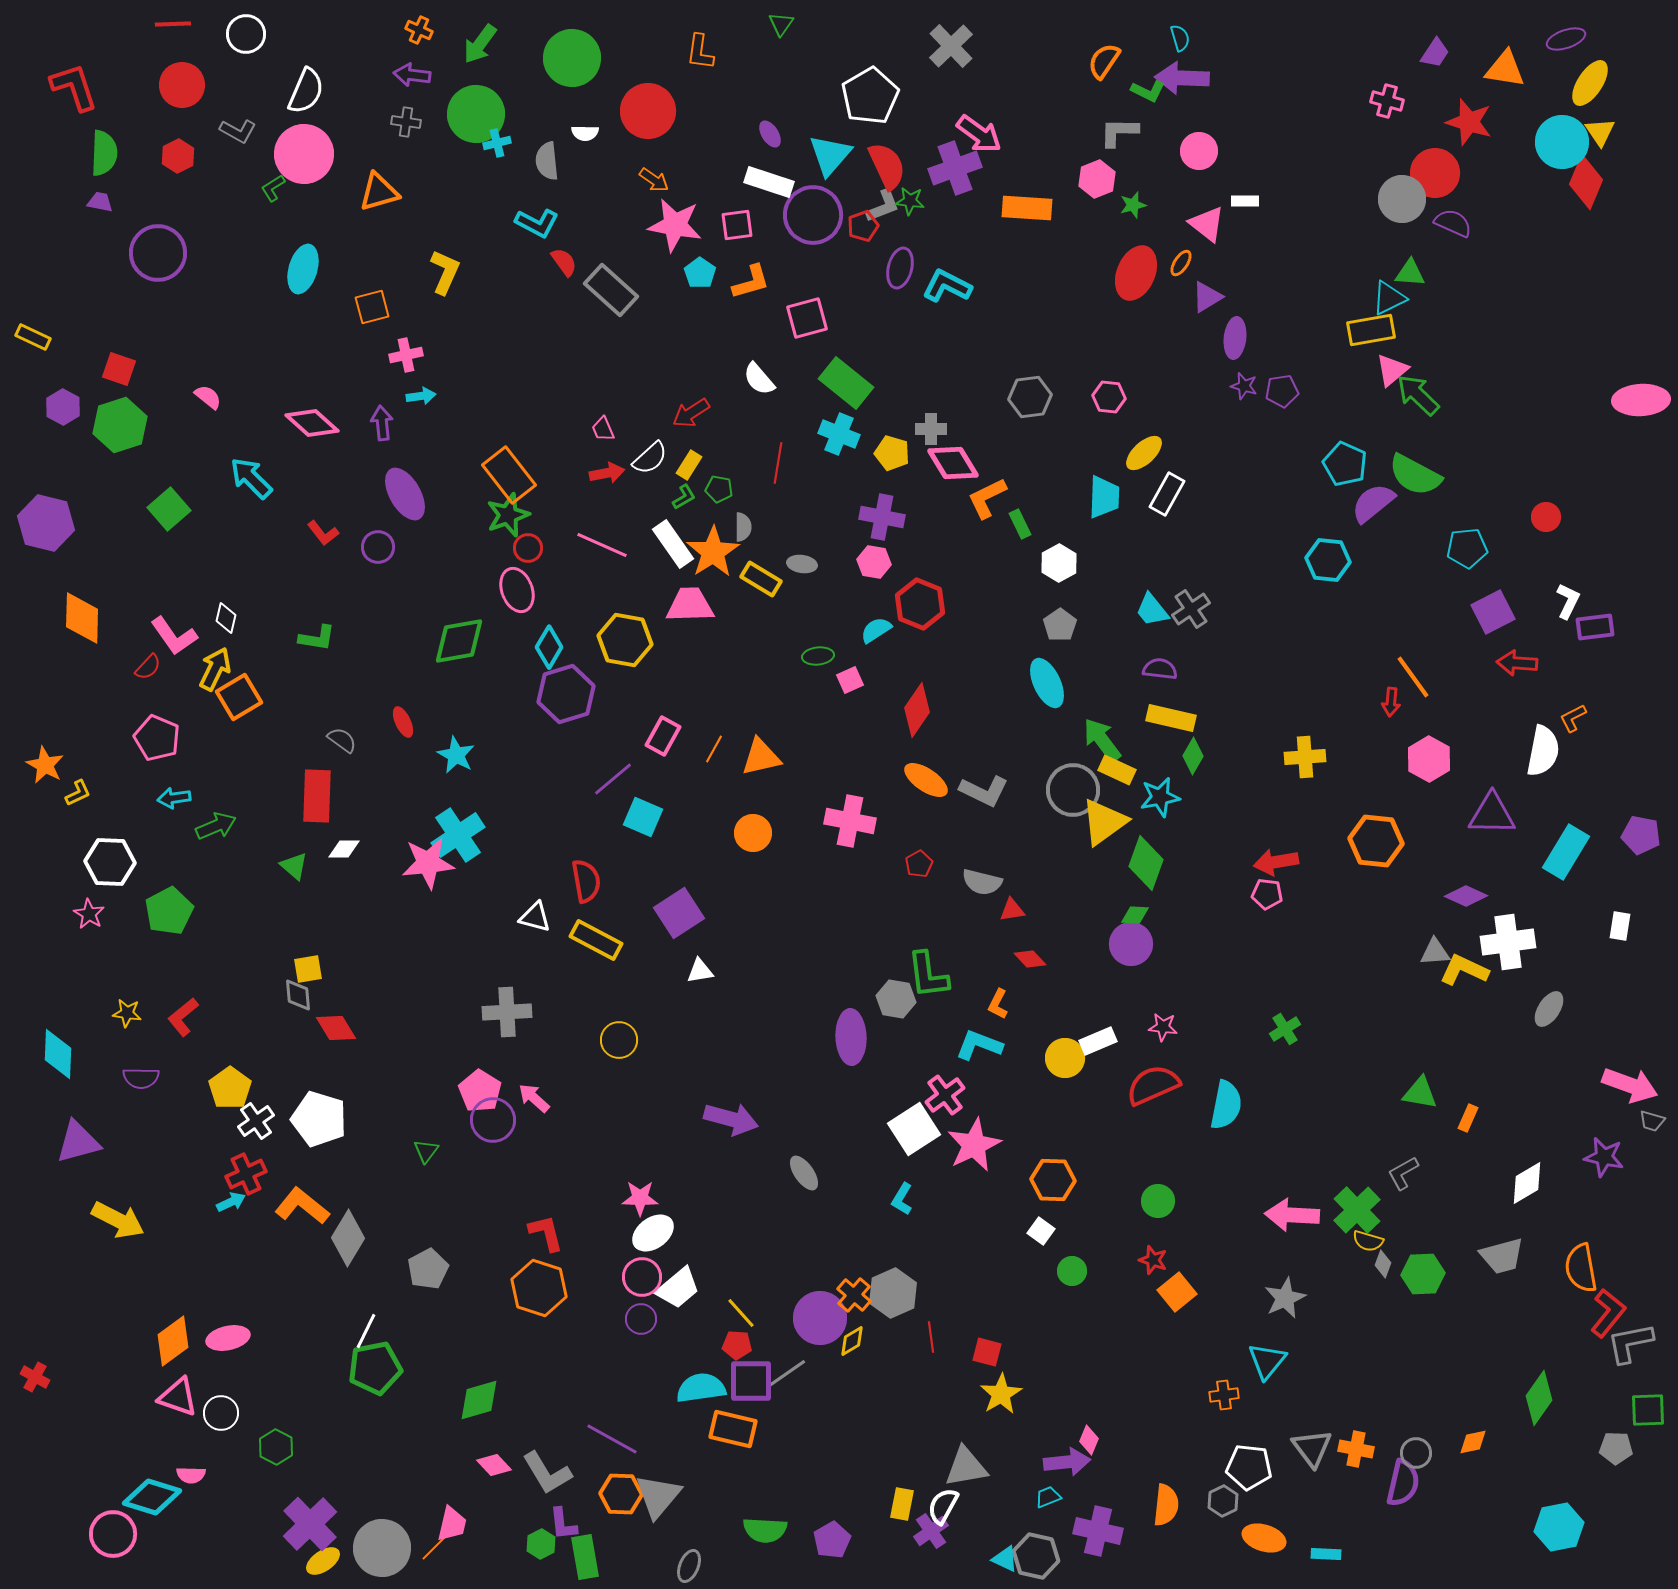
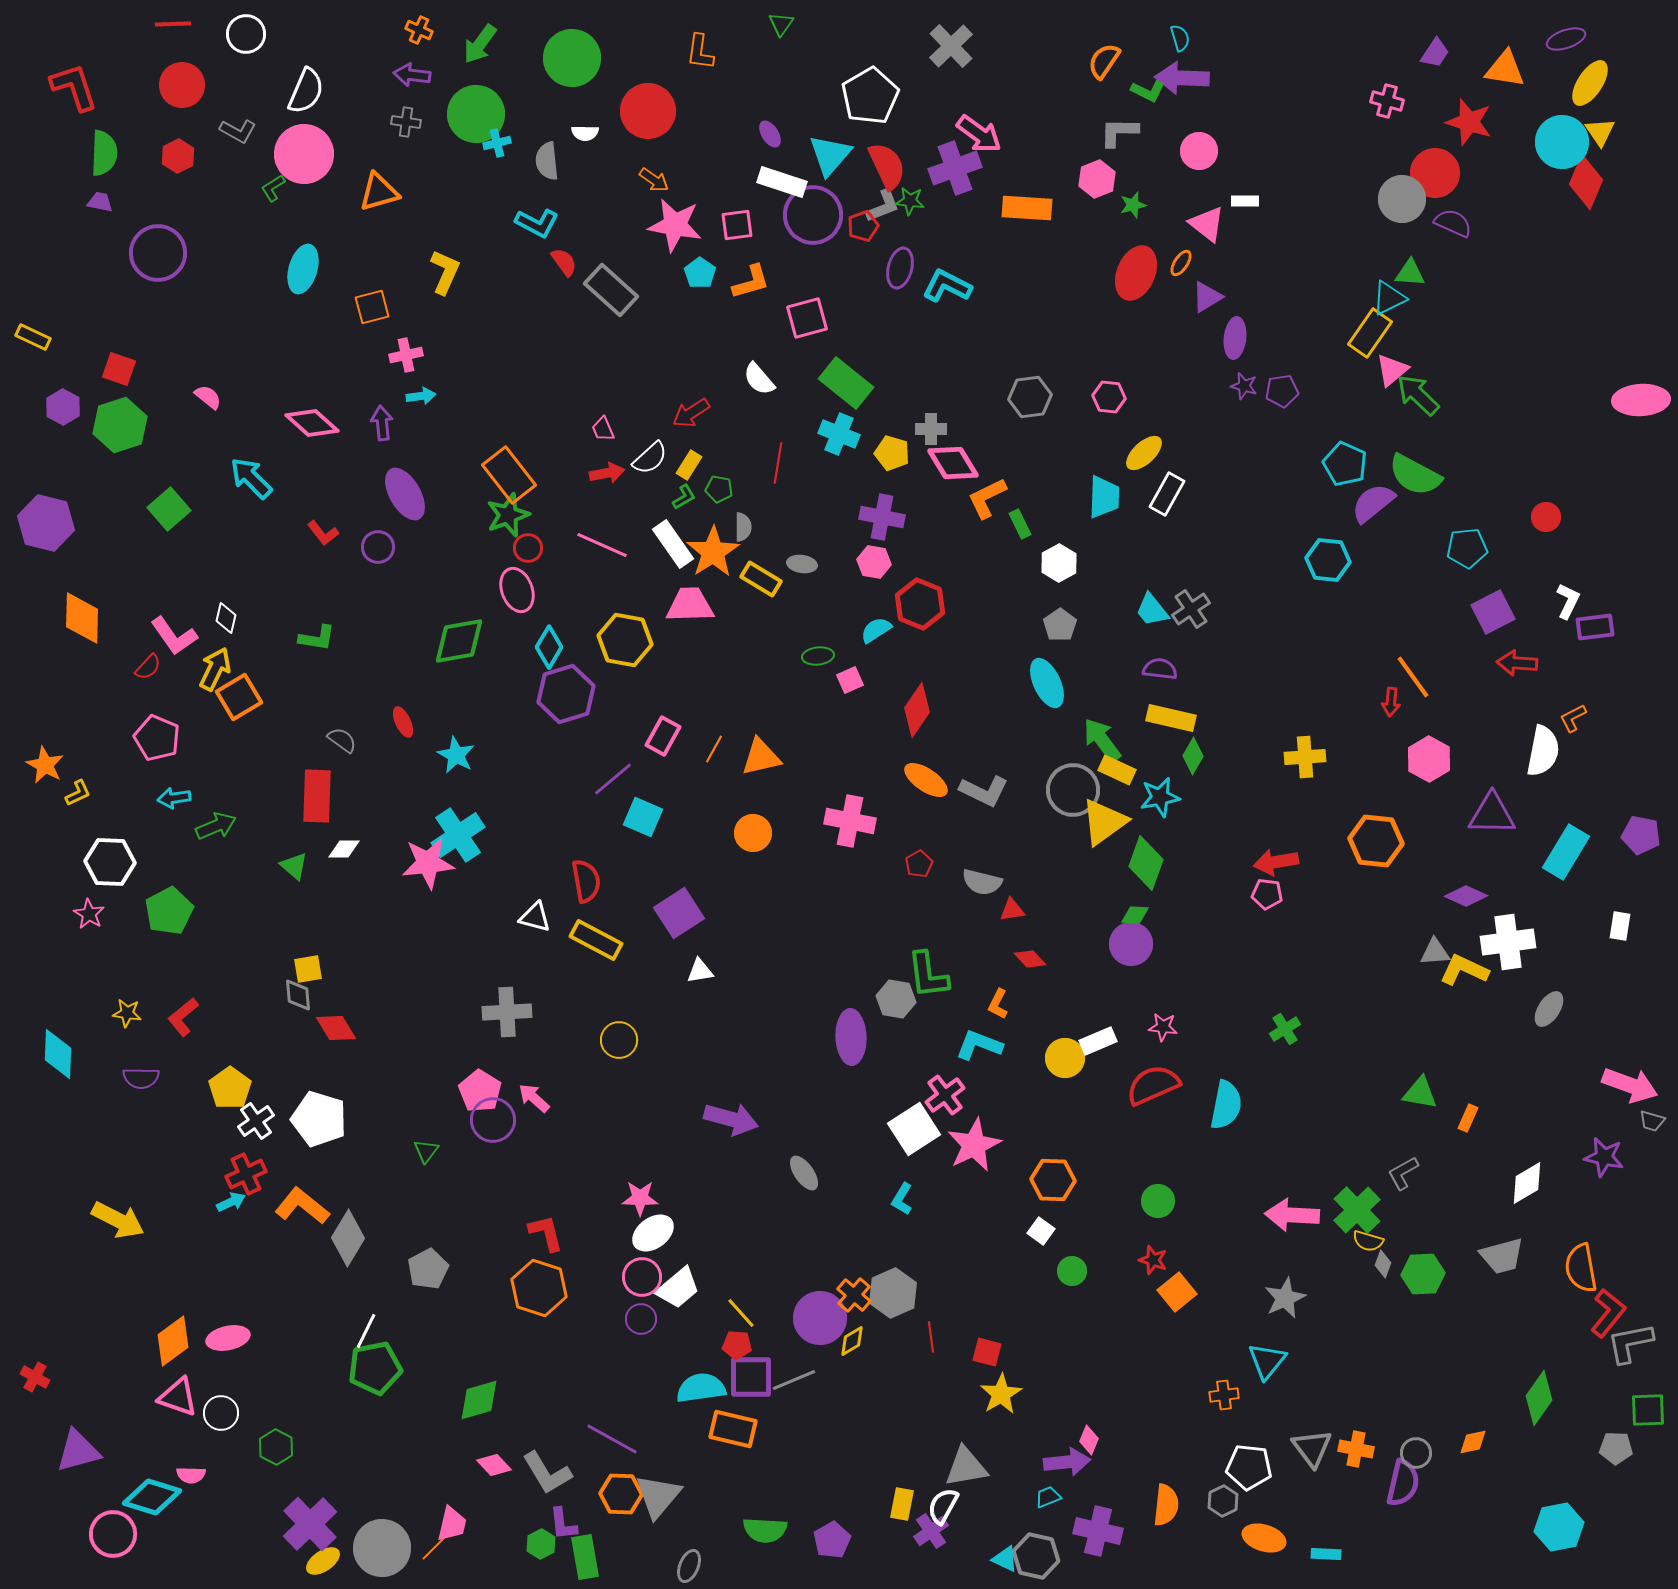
white rectangle at (769, 182): moved 13 px right
yellow rectangle at (1371, 330): moved 1 px left, 3 px down; rotated 45 degrees counterclockwise
purple triangle at (78, 1142): moved 309 px down
gray line at (786, 1374): moved 8 px right, 6 px down; rotated 12 degrees clockwise
purple square at (751, 1381): moved 4 px up
